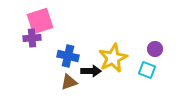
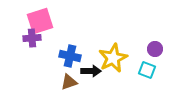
blue cross: moved 2 px right
